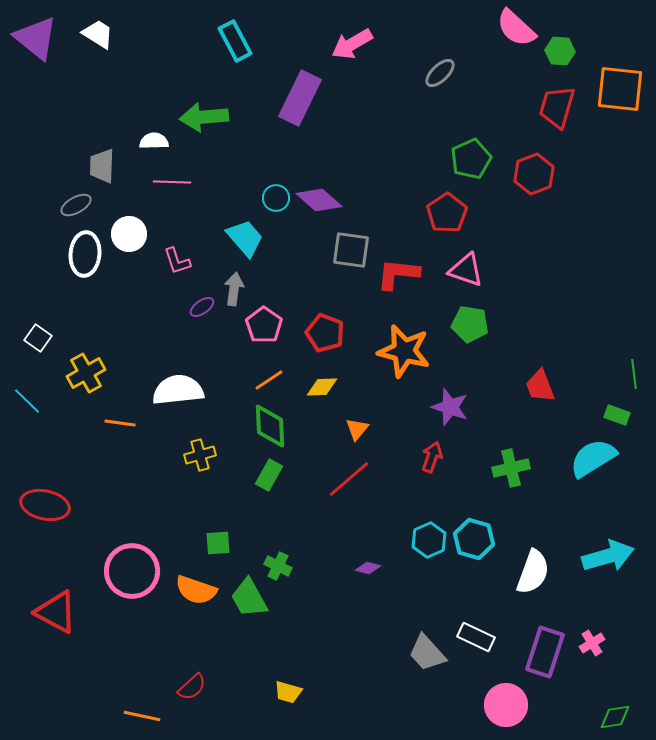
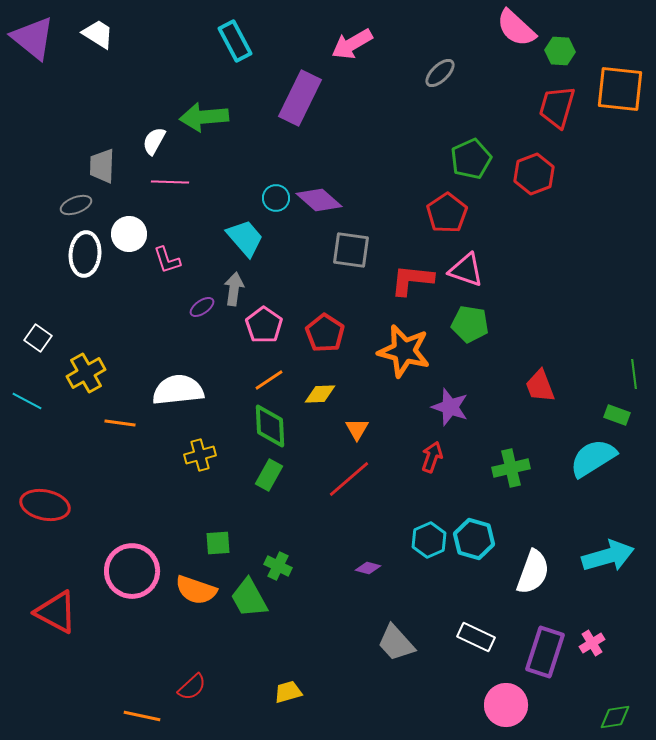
purple triangle at (36, 38): moved 3 px left
white semicircle at (154, 141): rotated 60 degrees counterclockwise
pink line at (172, 182): moved 2 px left
gray ellipse at (76, 205): rotated 8 degrees clockwise
pink L-shape at (177, 261): moved 10 px left, 1 px up
red L-shape at (398, 274): moved 14 px right, 6 px down
red pentagon at (325, 333): rotated 12 degrees clockwise
yellow diamond at (322, 387): moved 2 px left, 7 px down
cyan line at (27, 401): rotated 16 degrees counterclockwise
orange triangle at (357, 429): rotated 10 degrees counterclockwise
gray trapezoid at (427, 653): moved 31 px left, 10 px up
yellow trapezoid at (288, 692): rotated 148 degrees clockwise
